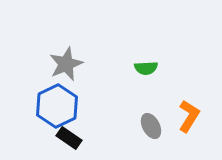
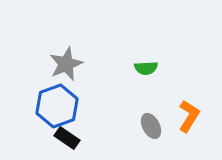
blue hexagon: rotated 6 degrees clockwise
black rectangle: moved 2 px left
